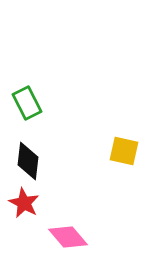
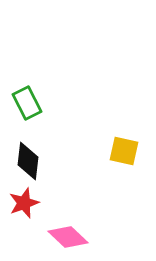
red star: rotated 24 degrees clockwise
pink diamond: rotated 6 degrees counterclockwise
